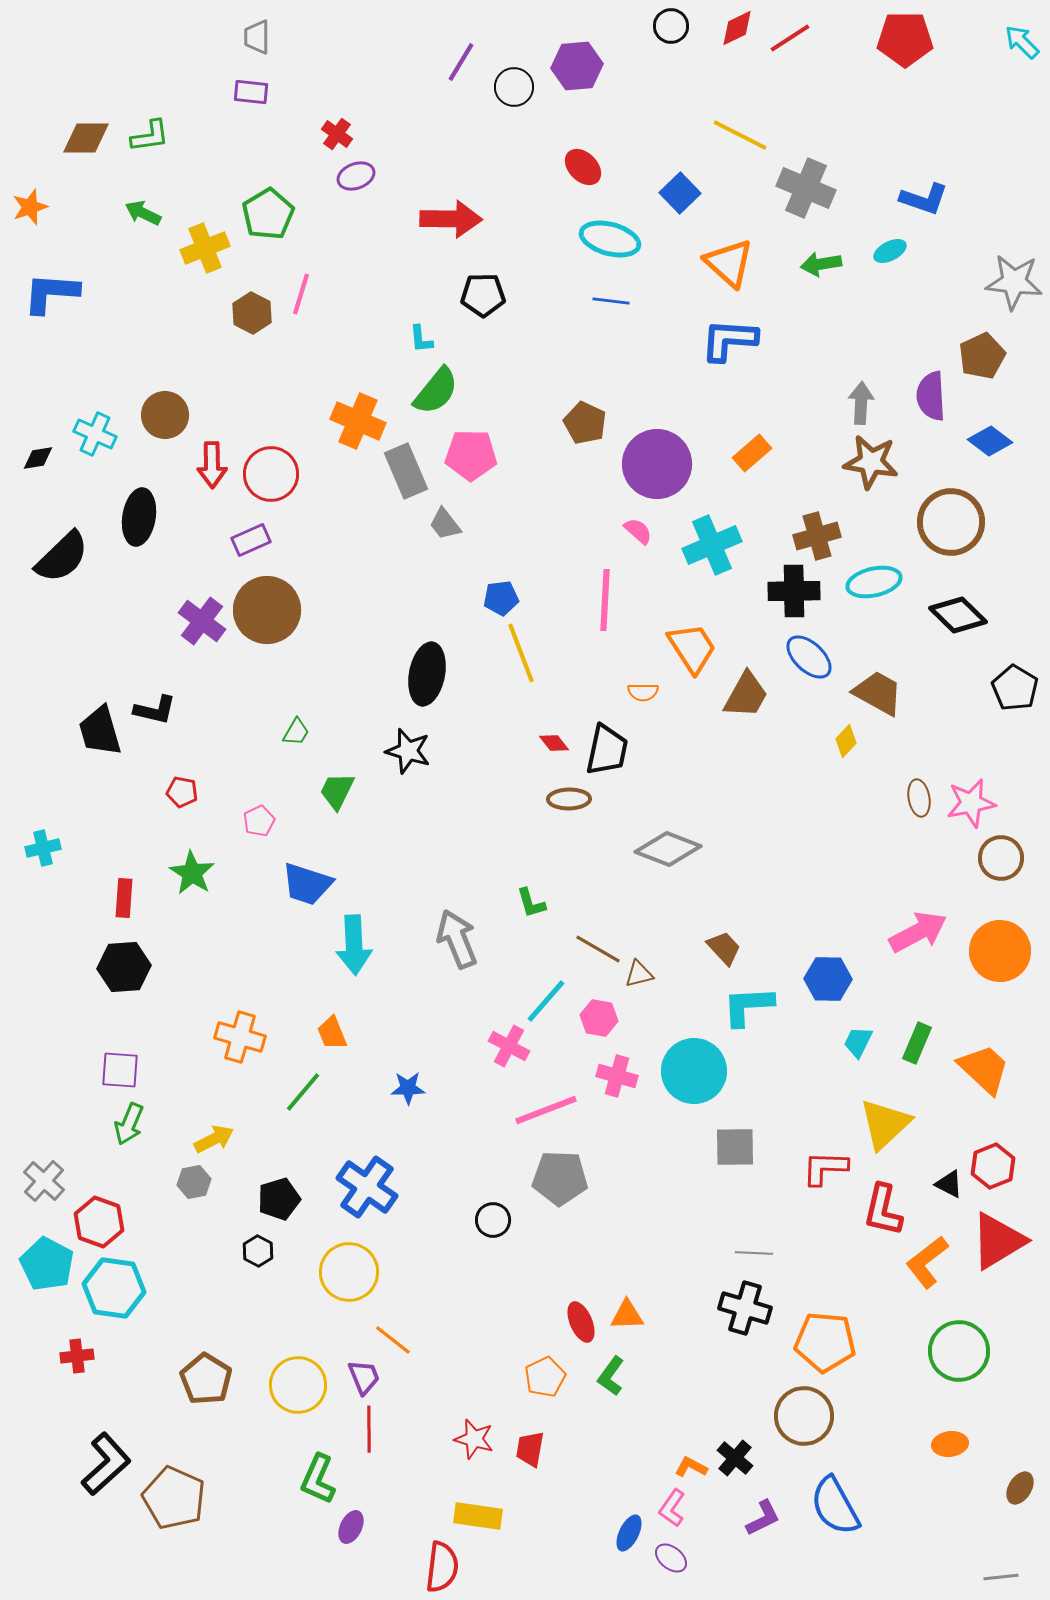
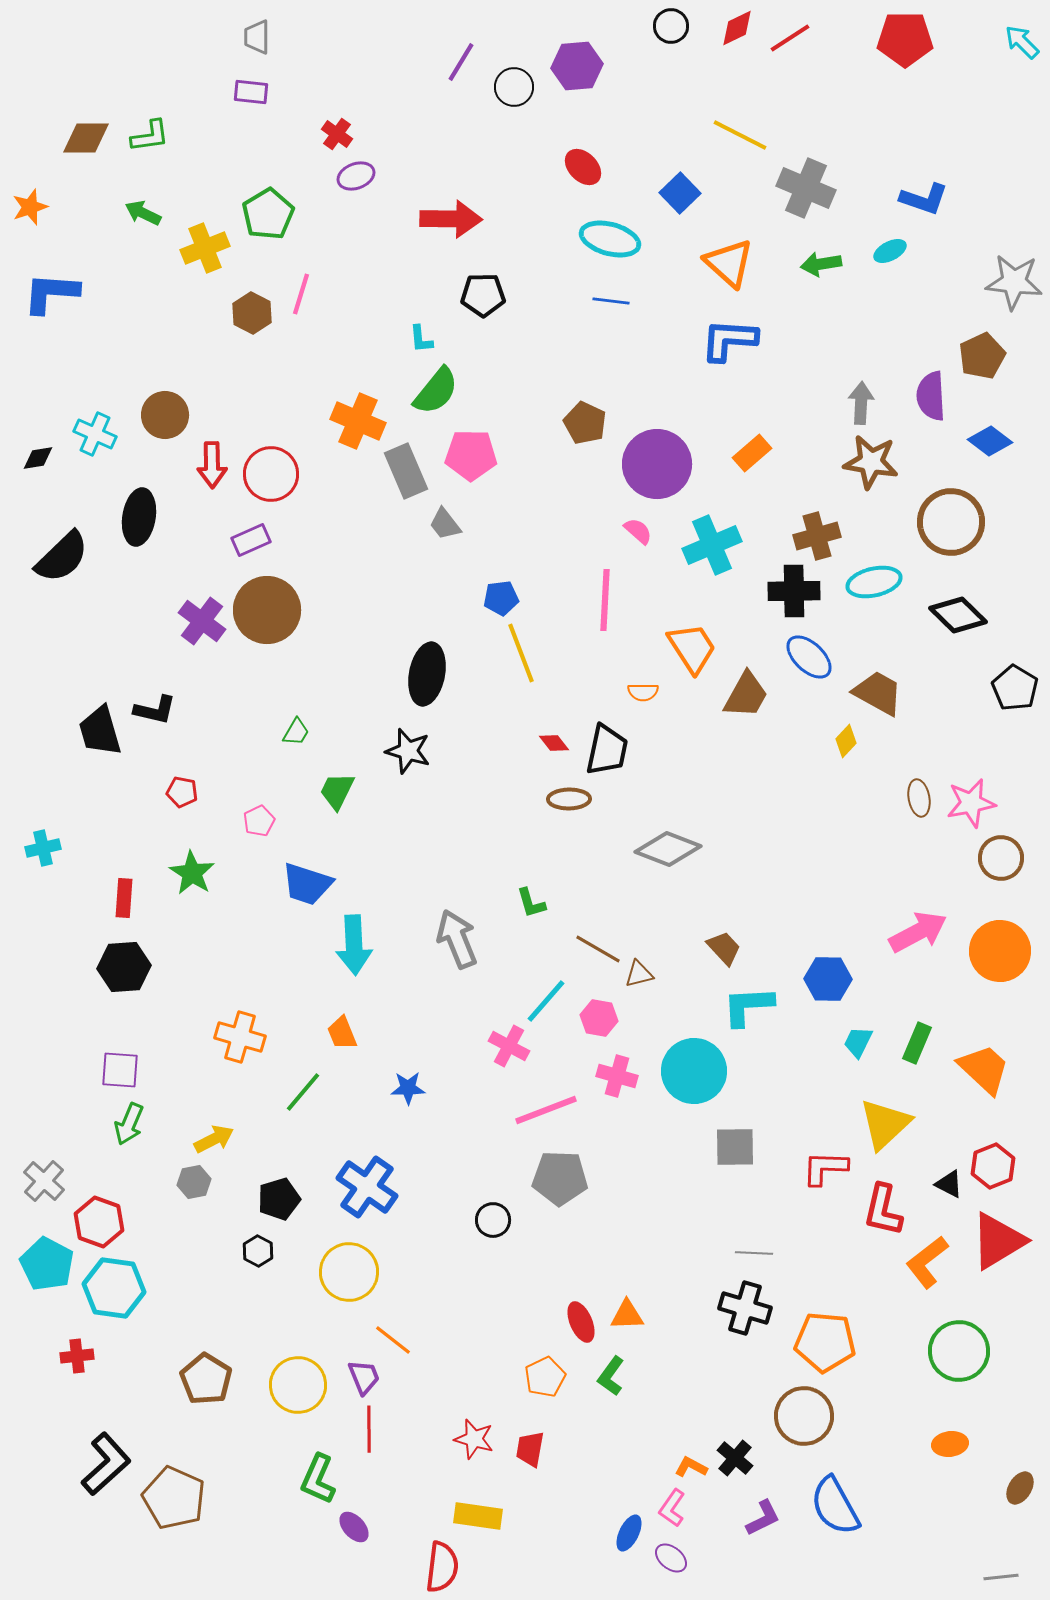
orange trapezoid at (332, 1033): moved 10 px right
purple ellipse at (351, 1527): moved 3 px right; rotated 68 degrees counterclockwise
